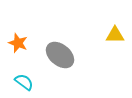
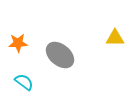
yellow triangle: moved 3 px down
orange star: rotated 24 degrees counterclockwise
